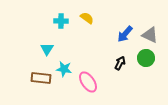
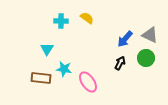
blue arrow: moved 5 px down
